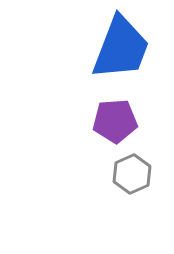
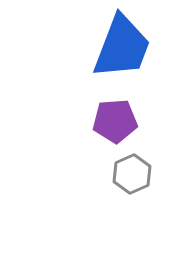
blue trapezoid: moved 1 px right, 1 px up
